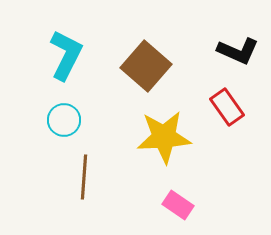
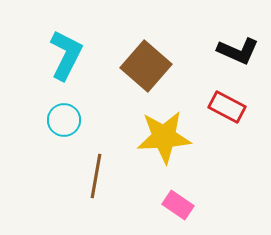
red rectangle: rotated 27 degrees counterclockwise
brown line: moved 12 px right, 1 px up; rotated 6 degrees clockwise
